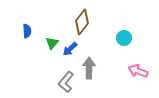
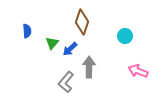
brown diamond: rotated 20 degrees counterclockwise
cyan circle: moved 1 px right, 2 px up
gray arrow: moved 1 px up
